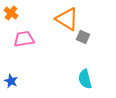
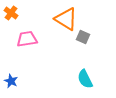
orange triangle: moved 1 px left
pink trapezoid: moved 3 px right
cyan semicircle: rotated 12 degrees counterclockwise
